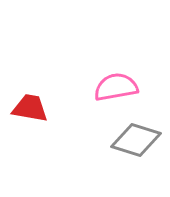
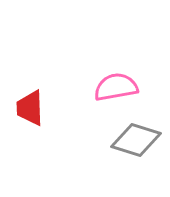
red trapezoid: rotated 102 degrees counterclockwise
